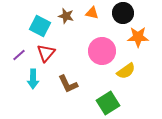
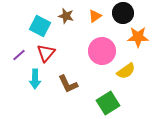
orange triangle: moved 3 px right, 3 px down; rotated 48 degrees counterclockwise
cyan arrow: moved 2 px right
